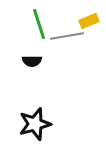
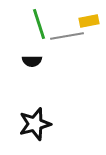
yellow rectangle: rotated 12 degrees clockwise
